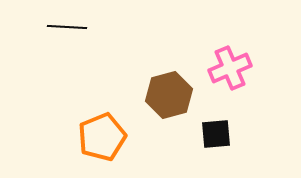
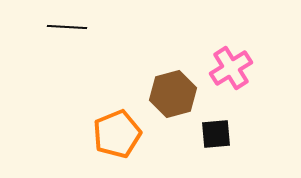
pink cross: moved 1 px right; rotated 9 degrees counterclockwise
brown hexagon: moved 4 px right, 1 px up
orange pentagon: moved 15 px right, 3 px up
